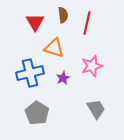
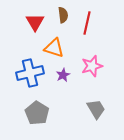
purple star: moved 3 px up
